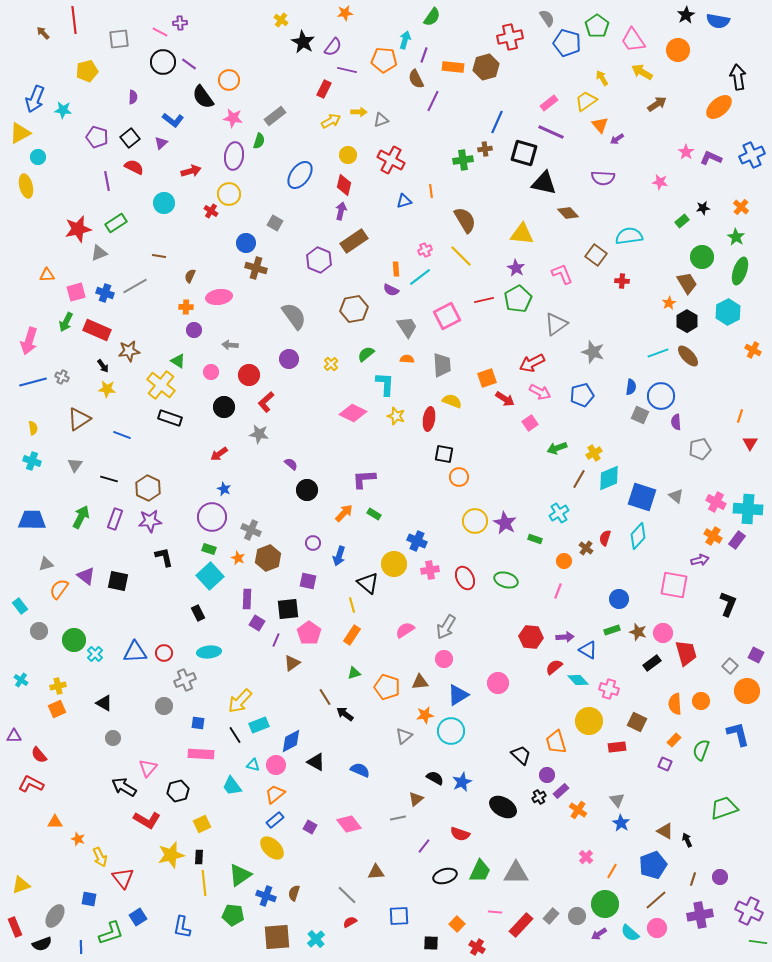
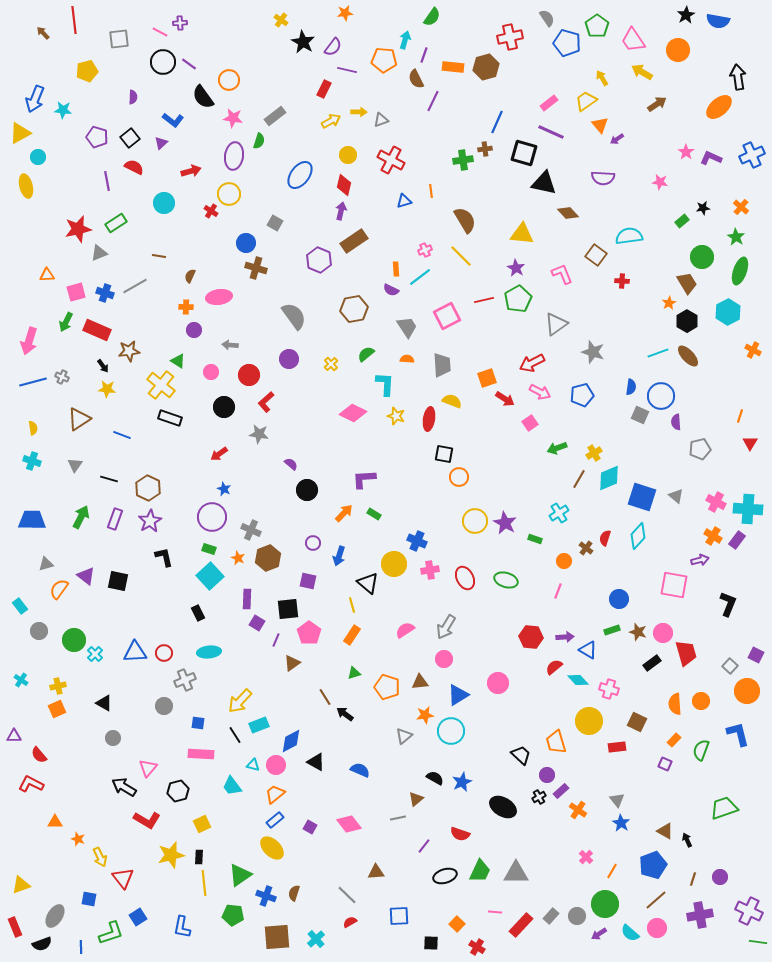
purple star at (150, 521): rotated 25 degrees counterclockwise
